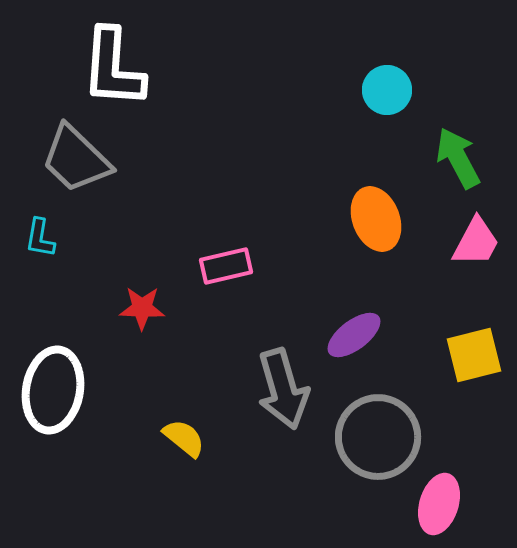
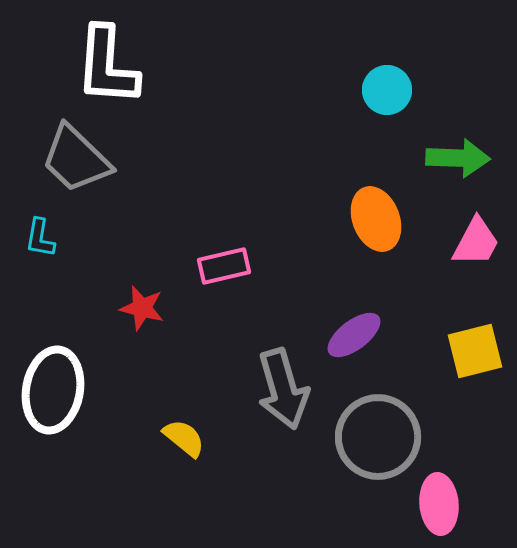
white L-shape: moved 6 px left, 2 px up
green arrow: rotated 120 degrees clockwise
pink rectangle: moved 2 px left
red star: rotated 12 degrees clockwise
yellow square: moved 1 px right, 4 px up
pink ellipse: rotated 22 degrees counterclockwise
